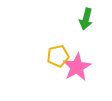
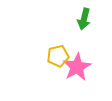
green arrow: moved 2 px left
